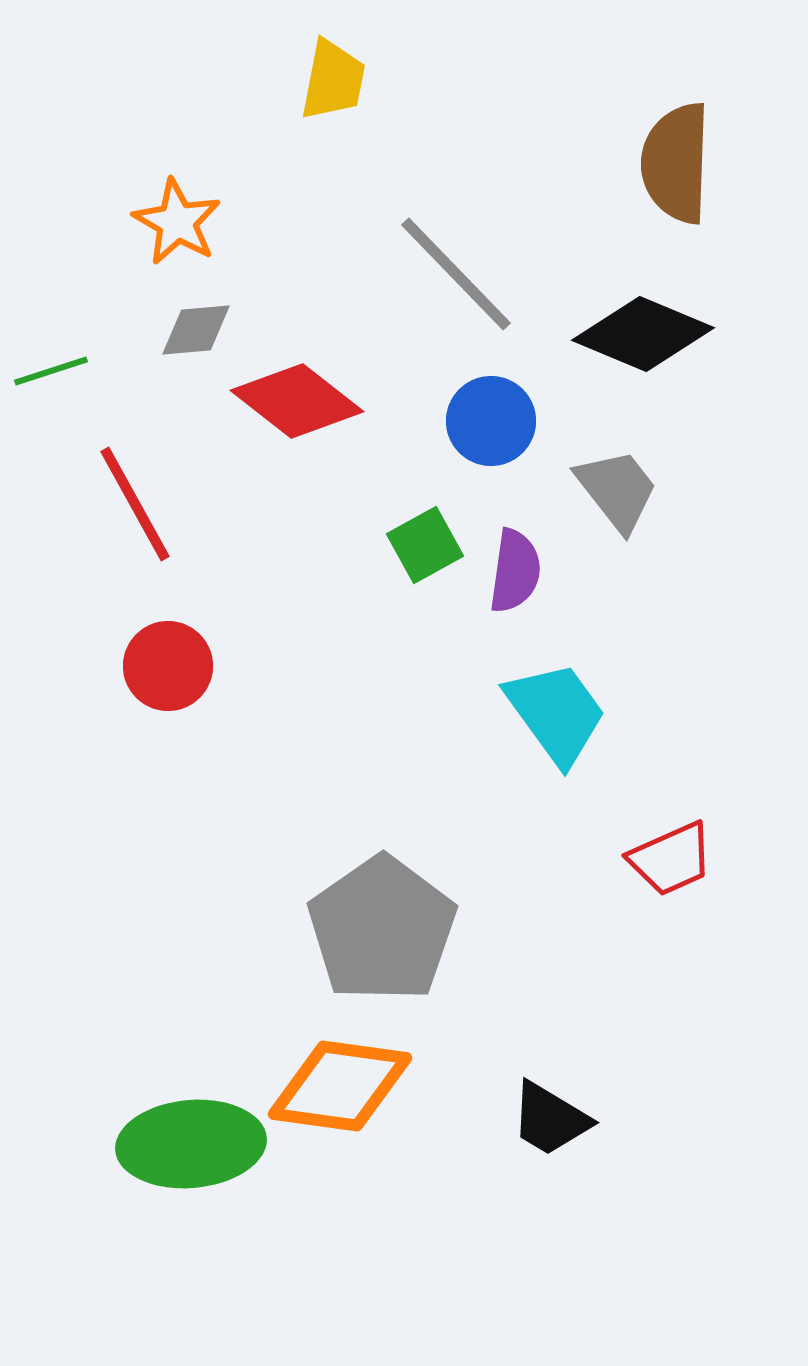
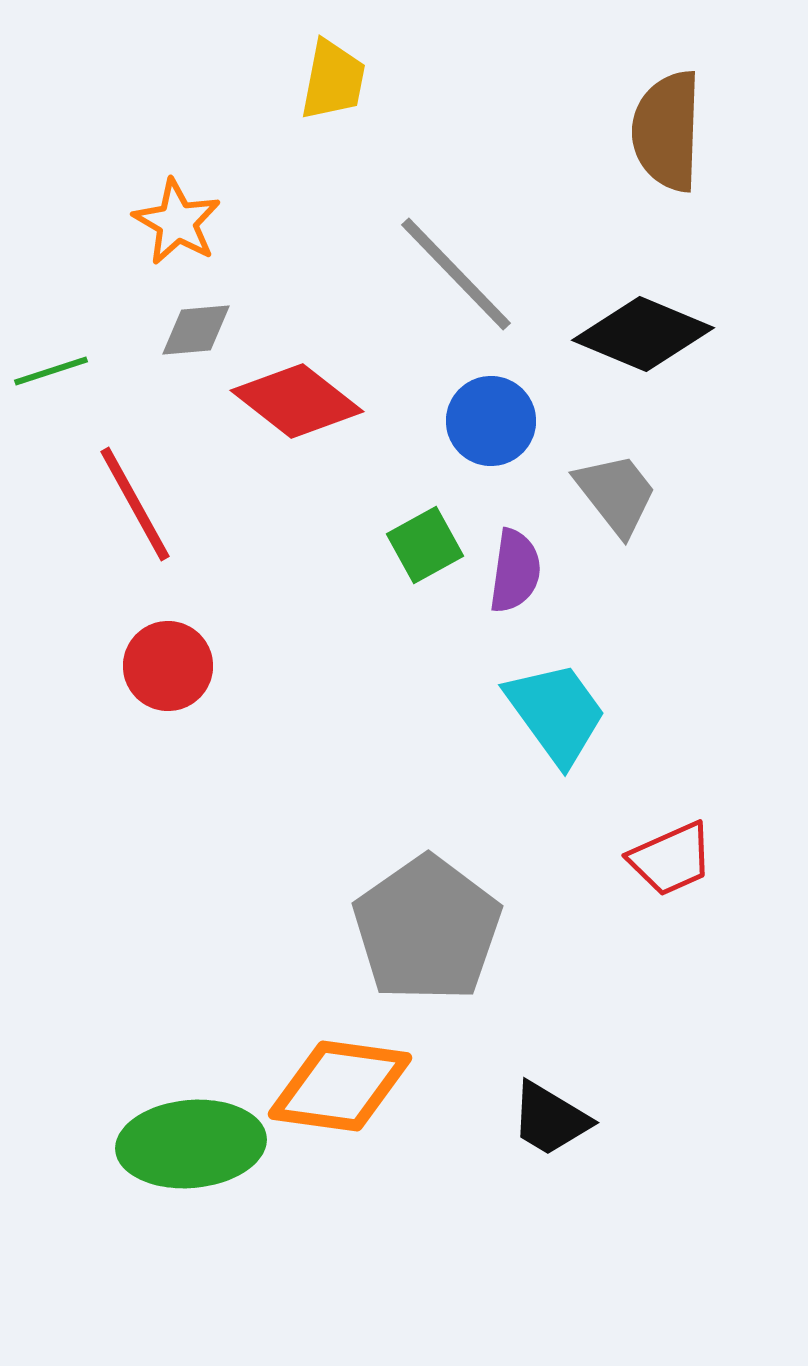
brown semicircle: moved 9 px left, 32 px up
gray trapezoid: moved 1 px left, 4 px down
gray pentagon: moved 45 px right
